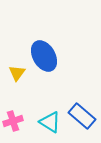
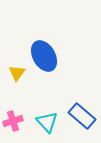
cyan triangle: moved 3 px left; rotated 15 degrees clockwise
